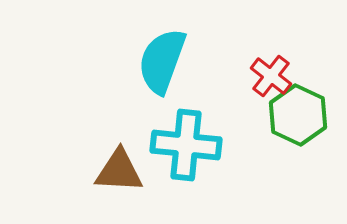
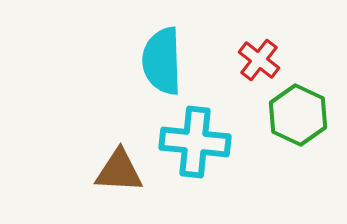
cyan semicircle: rotated 22 degrees counterclockwise
red cross: moved 12 px left, 16 px up
cyan cross: moved 9 px right, 3 px up
